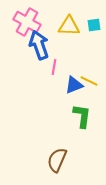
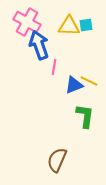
cyan square: moved 8 px left
green L-shape: moved 3 px right
